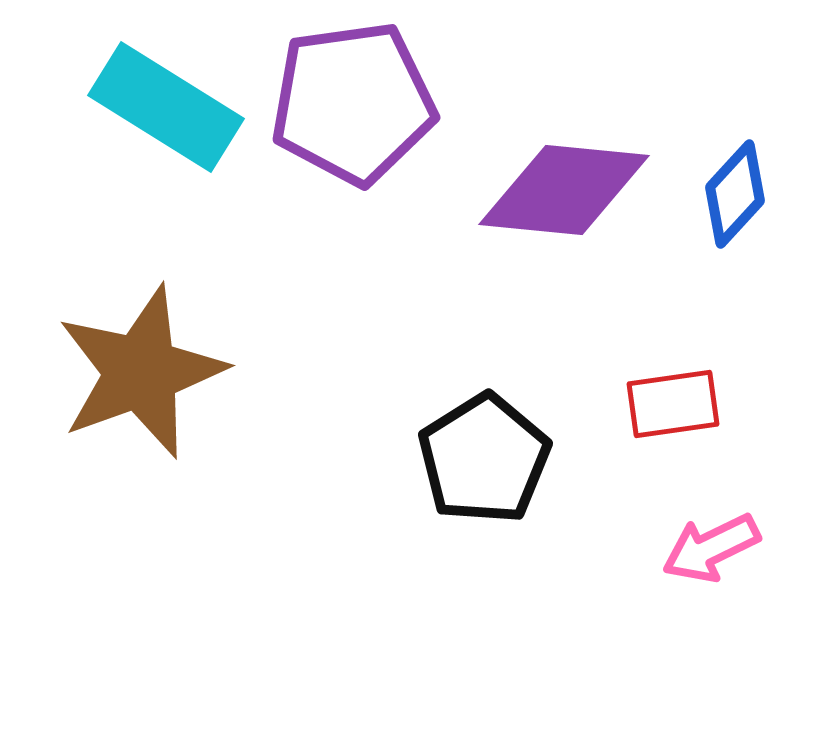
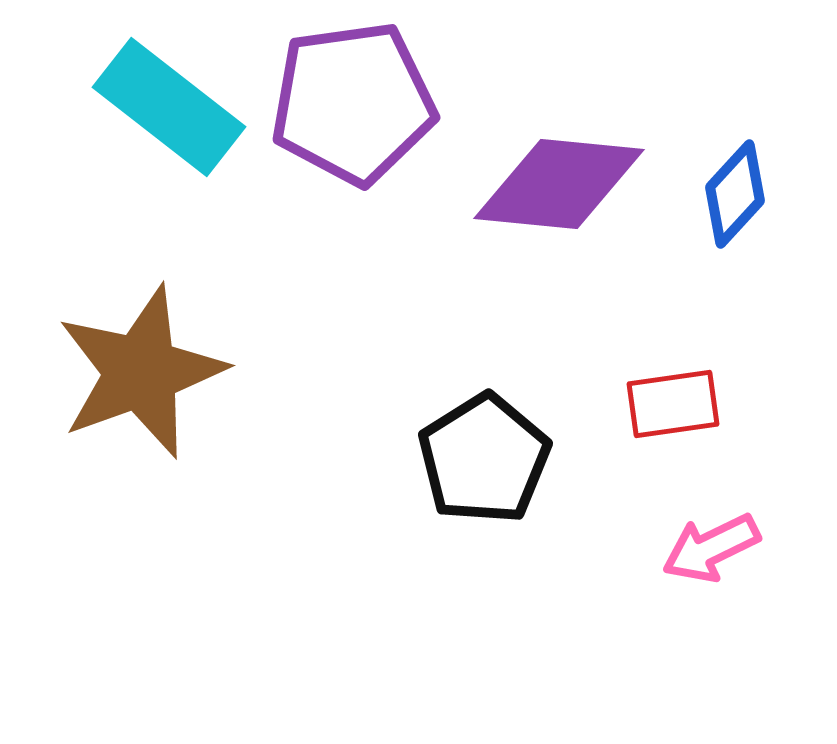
cyan rectangle: moved 3 px right; rotated 6 degrees clockwise
purple diamond: moved 5 px left, 6 px up
